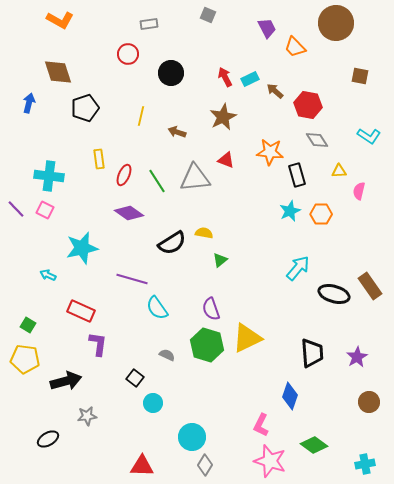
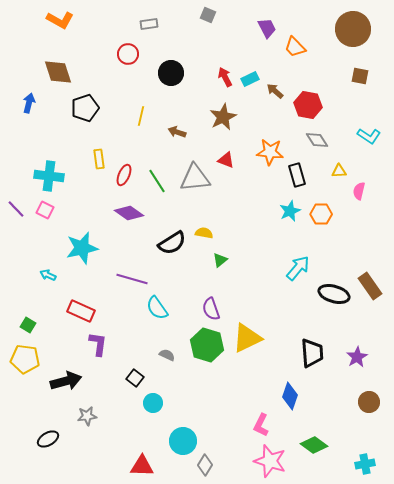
brown circle at (336, 23): moved 17 px right, 6 px down
cyan circle at (192, 437): moved 9 px left, 4 px down
